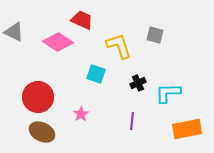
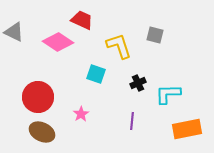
cyan L-shape: moved 1 px down
